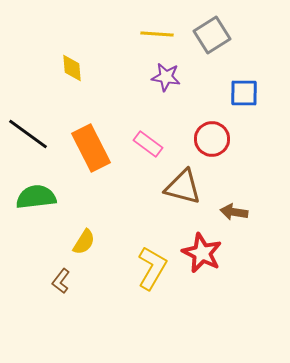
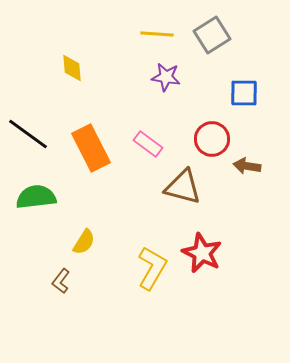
brown arrow: moved 13 px right, 46 px up
